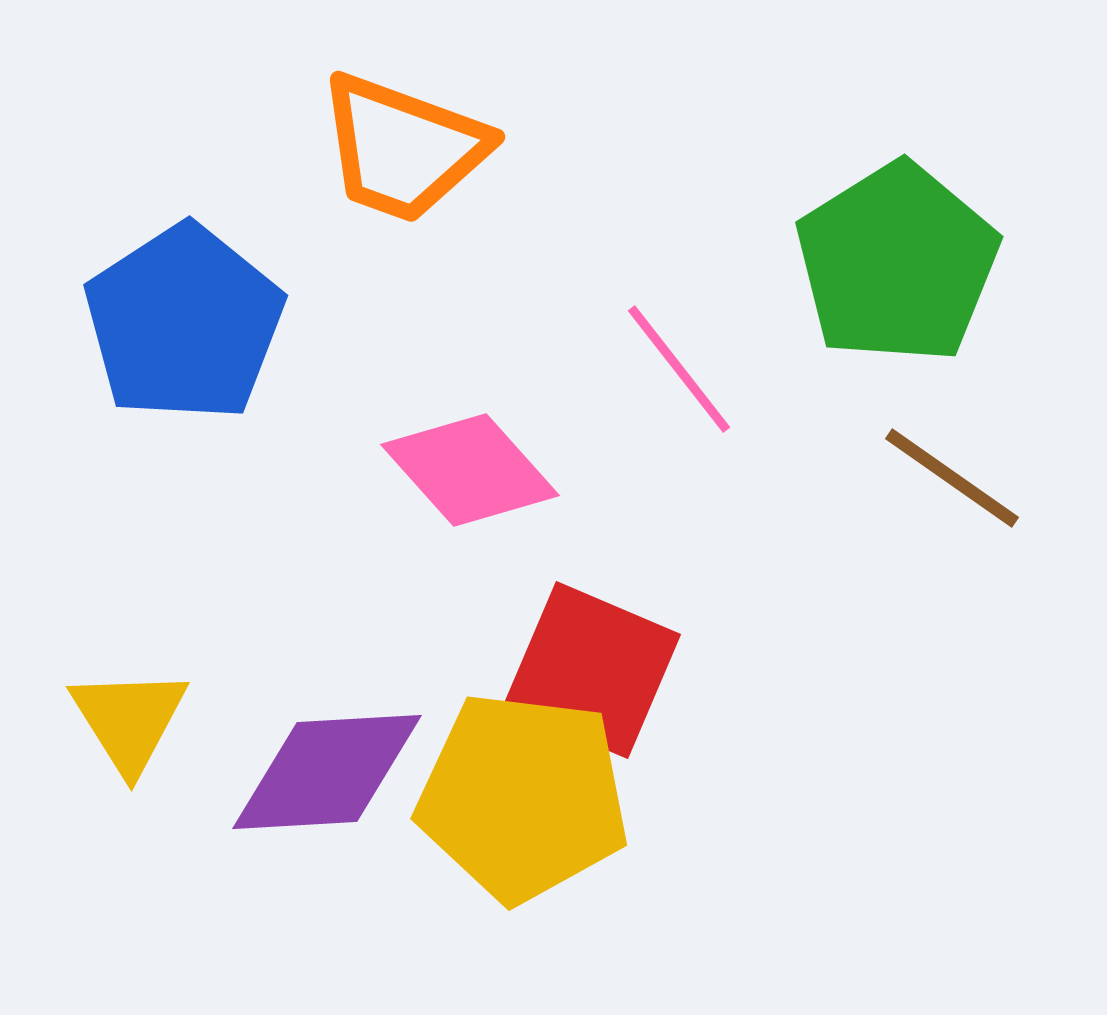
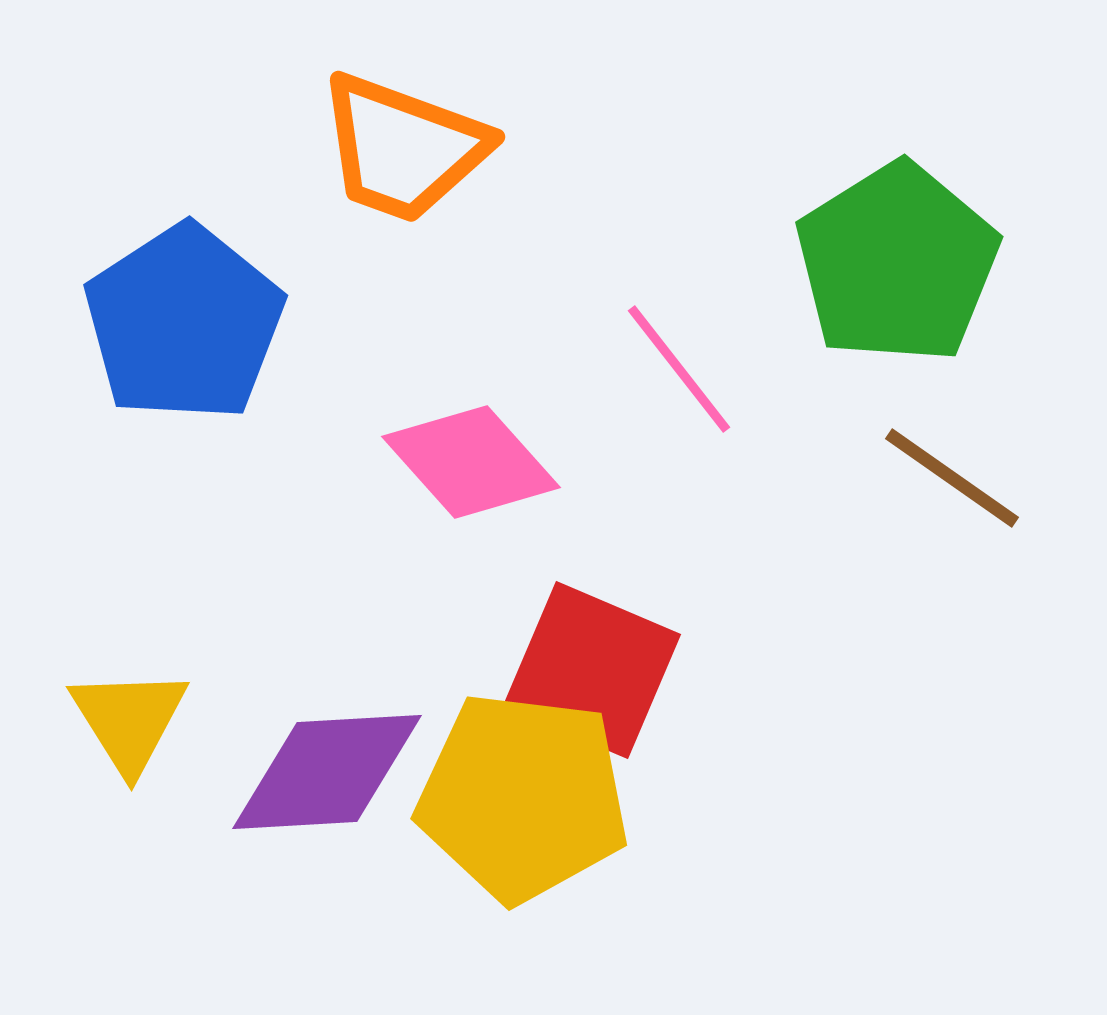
pink diamond: moved 1 px right, 8 px up
